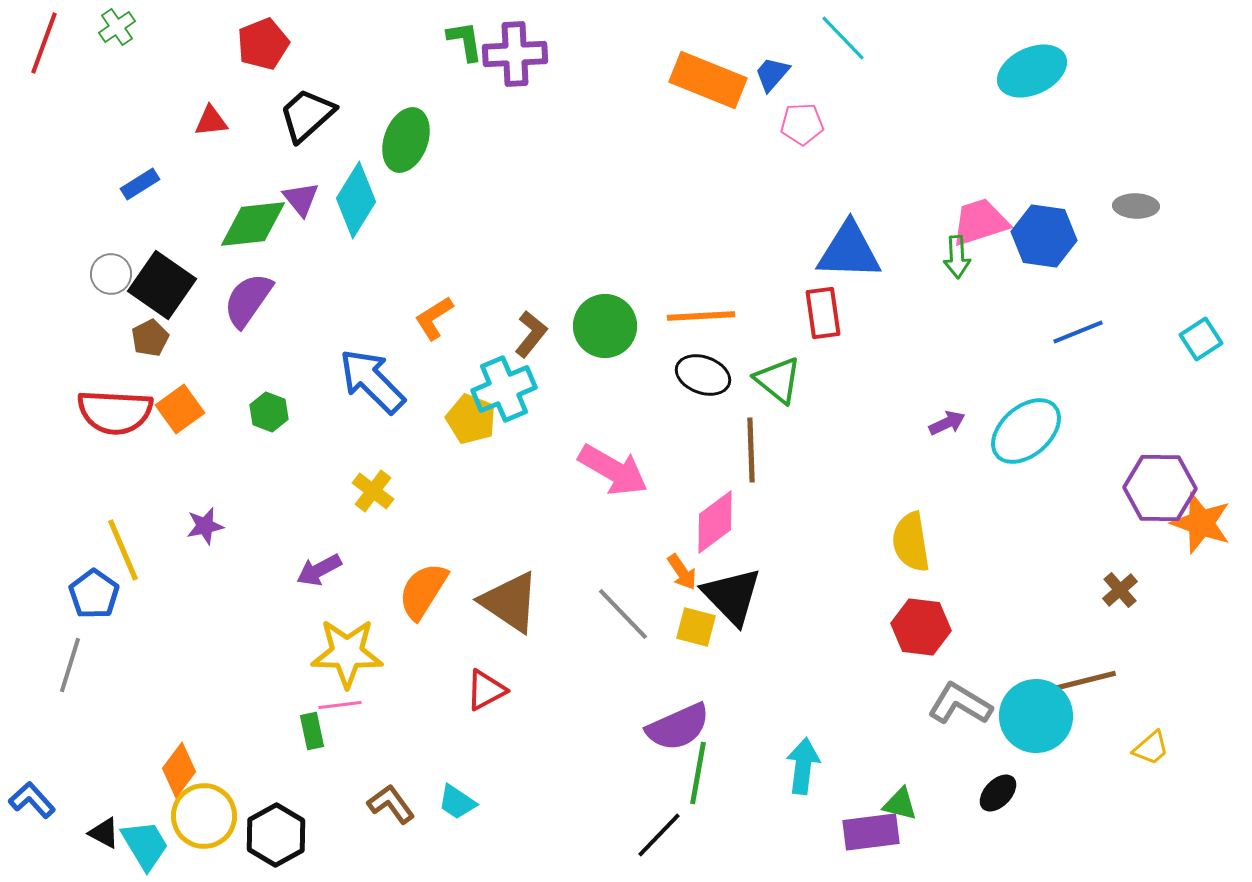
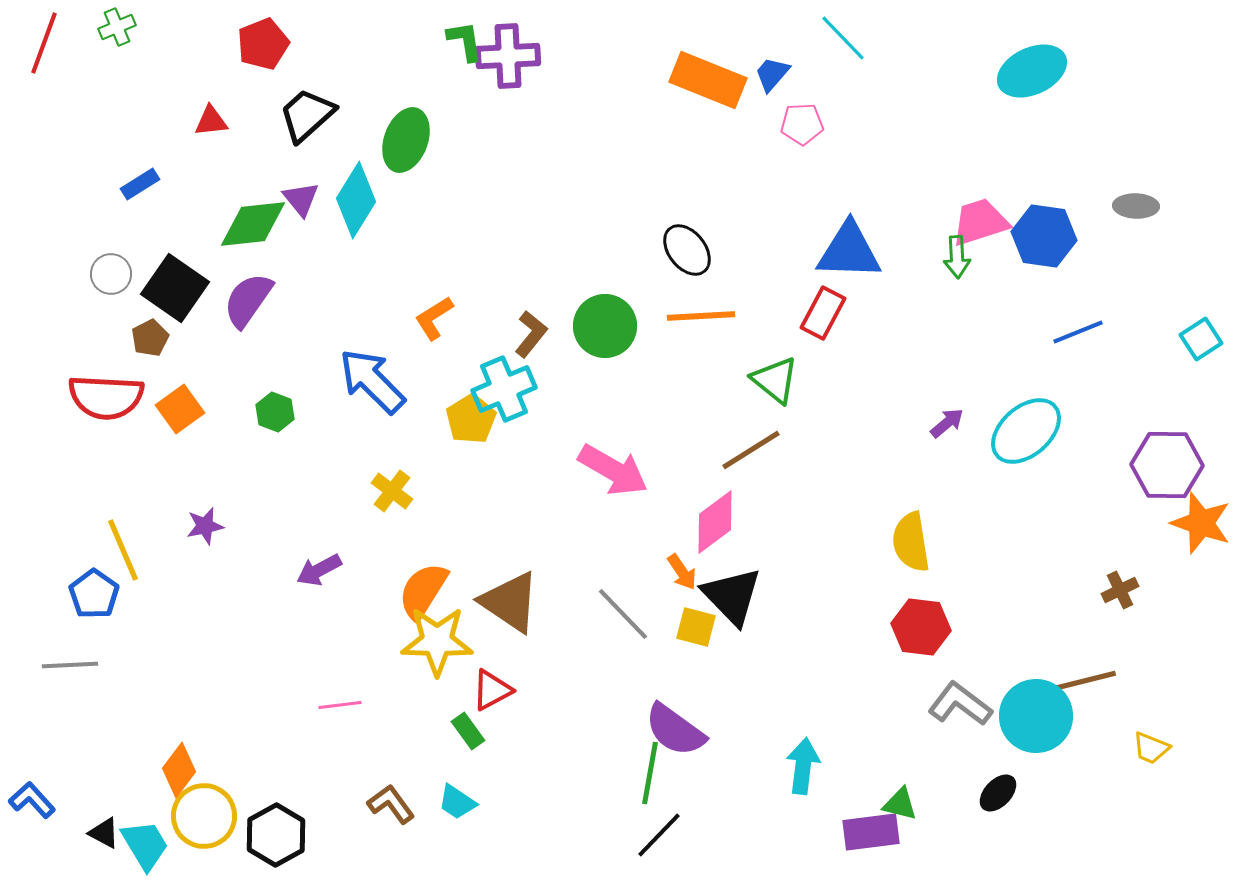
green cross at (117, 27): rotated 12 degrees clockwise
purple cross at (515, 54): moved 7 px left, 2 px down
black square at (162, 285): moved 13 px right, 3 px down
red rectangle at (823, 313): rotated 36 degrees clockwise
black ellipse at (703, 375): moved 16 px left, 125 px up; rotated 32 degrees clockwise
green triangle at (778, 380): moved 3 px left
red semicircle at (115, 412): moved 9 px left, 15 px up
green hexagon at (269, 412): moved 6 px right
yellow pentagon at (471, 419): rotated 18 degrees clockwise
purple arrow at (947, 423): rotated 15 degrees counterclockwise
brown line at (751, 450): rotated 60 degrees clockwise
purple hexagon at (1160, 488): moved 7 px right, 23 px up
yellow cross at (373, 491): moved 19 px right
brown cross at (1120, 590): rotated 15 degrees clockwise
yellow star at (347, 653): moved 90 px right, 12 px up
gray line at (70, 665): rotated 70 degrees clockwise
red triangle at (486, 690): moved 6 px right
gray L-shape at (960, 704): rotated 6 degrees clockwise
purple semicircle at (678, 727): moved 3 px left, 3 px down; rotated 60 degrees clockwise
green rectangle at (312, 731): moved 156 px right; rotated 24 degrees counterclockwise
yellow trapezoid at (1151, 748): rotated 63 degrees clockwise
green line at (698, 773): moved 48 px left
